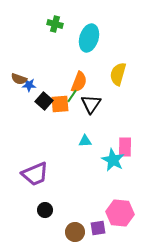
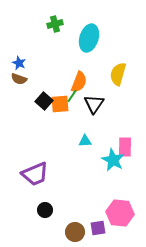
green cross: rotated 28 degrees counterclockwise
blue star: moved 10 px left, 22 px up; rotated 24 degrees clockwise
black triangle: moved 3 px right
